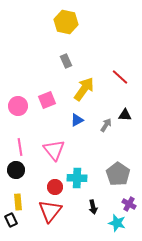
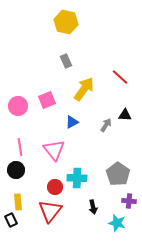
blue triangle: moved 5 px left, 2 px down
purple cross: moved 3 px up; rotated 24 degrees counterclockwise
